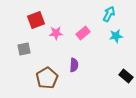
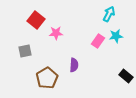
red square: rotated 30 degrees counterclockwise
pink rectangle: moved 15 px right, 8 px down; rotated 16 degrees counterclockwise
gray square: moved 1 px right, 2 px down
